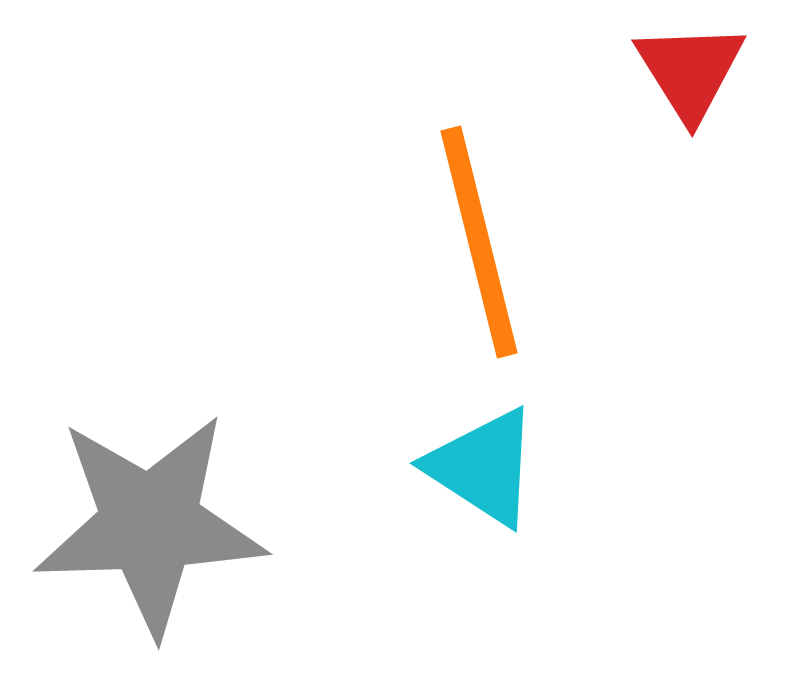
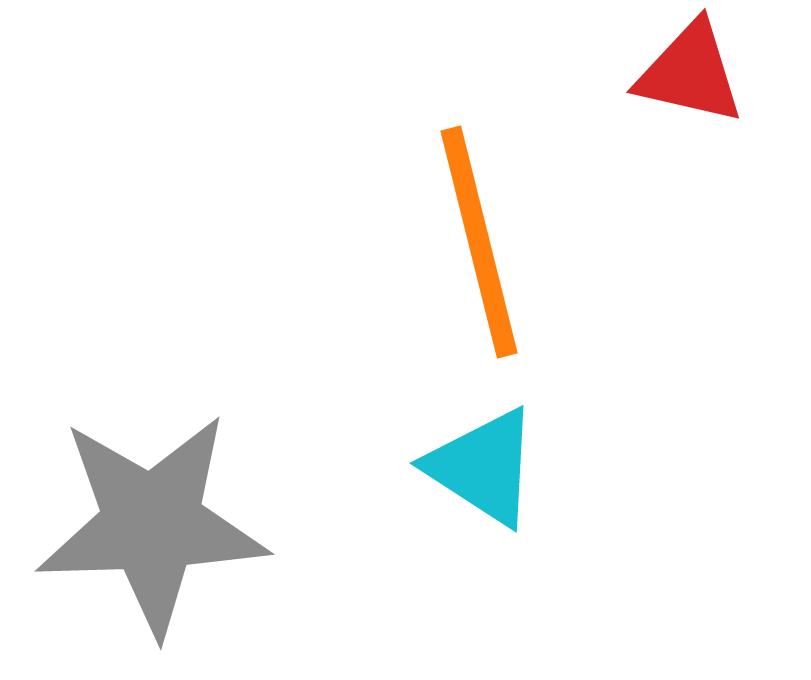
red triangle: moved 2 px down; rotated 45 degrees counterclockwise
gray star: moved 2 px right
